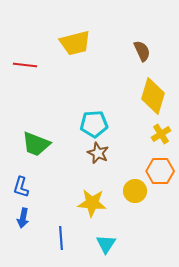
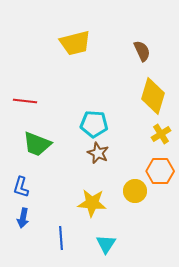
red line: moved 36 px down
cyan pentagon: rotated 8 degrees clockwise
green trapezoid: moved 1 px right
